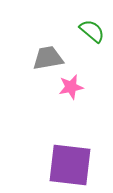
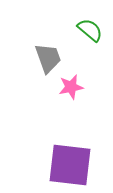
green semicircle: moved 2 px left, 1 px up
gray trapezoid: rotated 80 degrees clockwise
